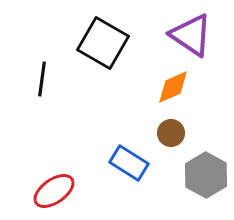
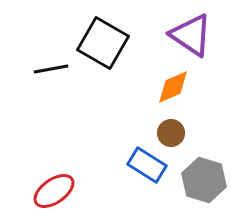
black line: moved 9 px right, 10 px up; rotated 72 degrees clockwise
blue rectangle: moved 18 px right, 2 px down
gray hexagon: moved 2 px left, 5 px down; rotated 12 degrees counterclockwise
